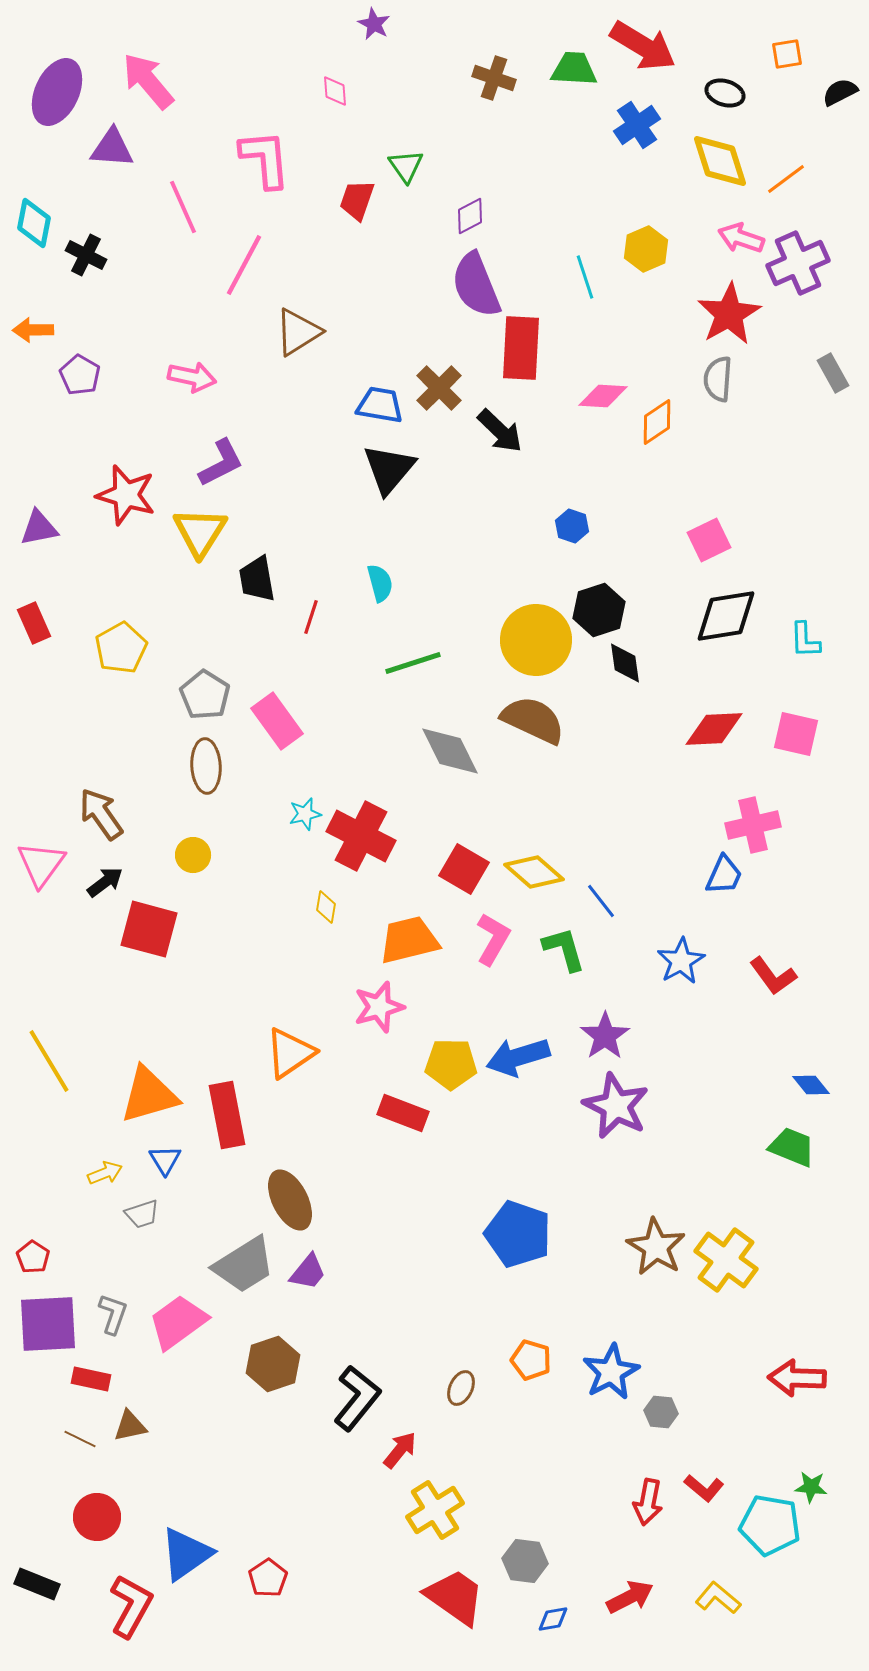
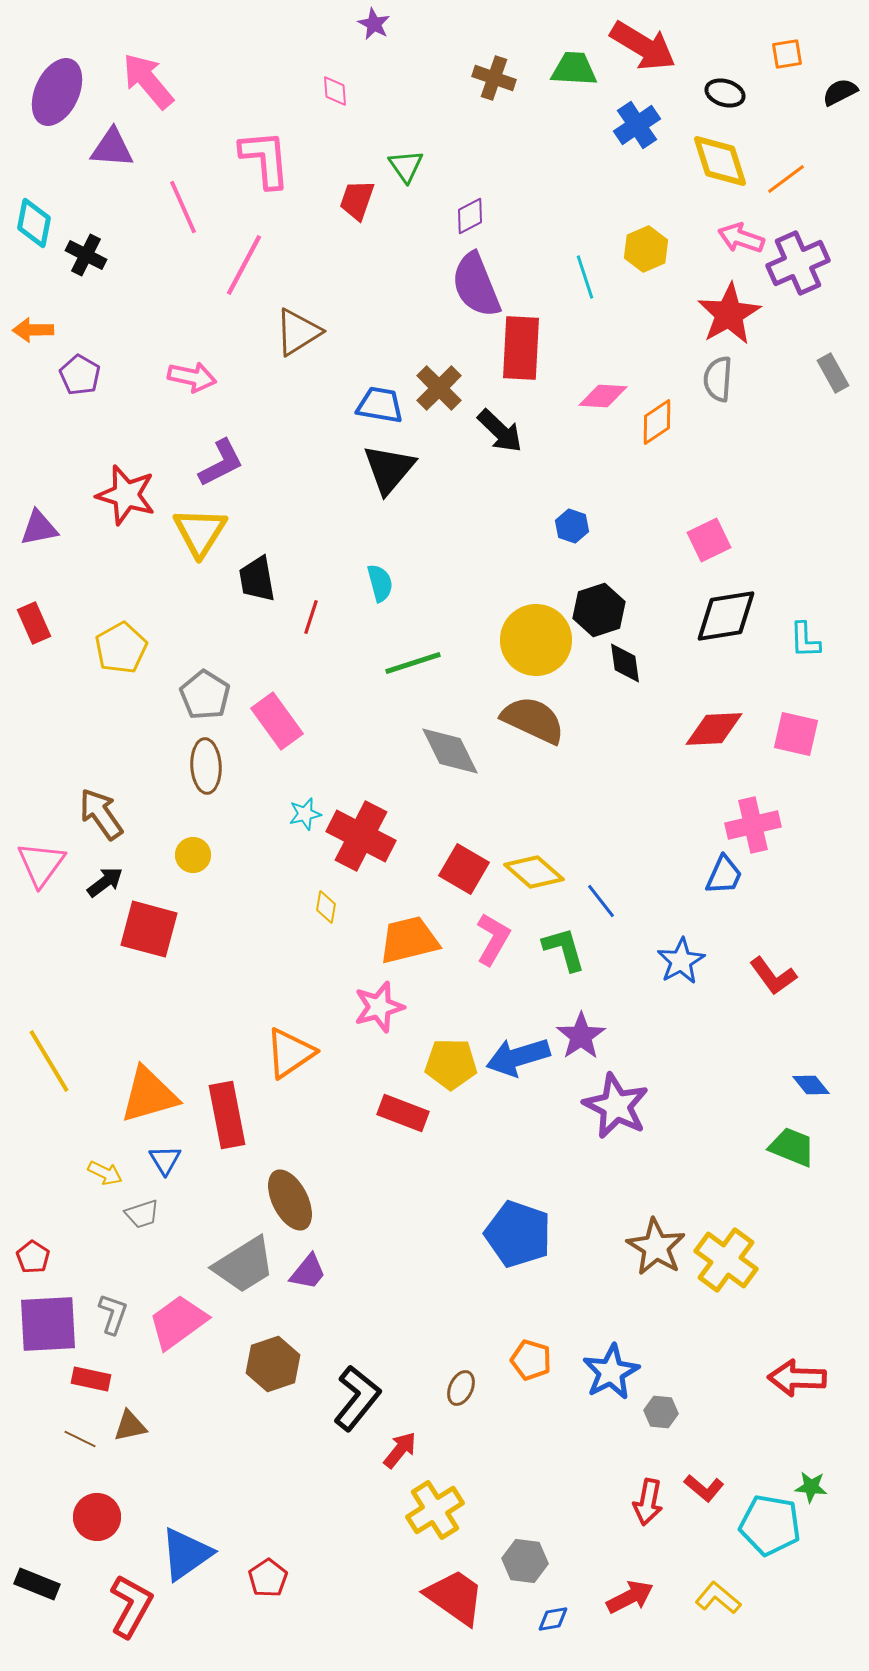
purple star at (605, 1036): moved 24 px left
yellow arrow at (105, 1173): rotated 48 degrees clockwise
